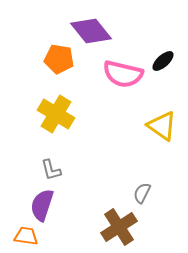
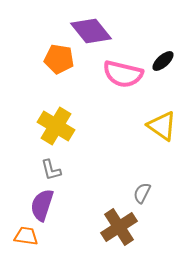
yellow cross: moved 12 px down
